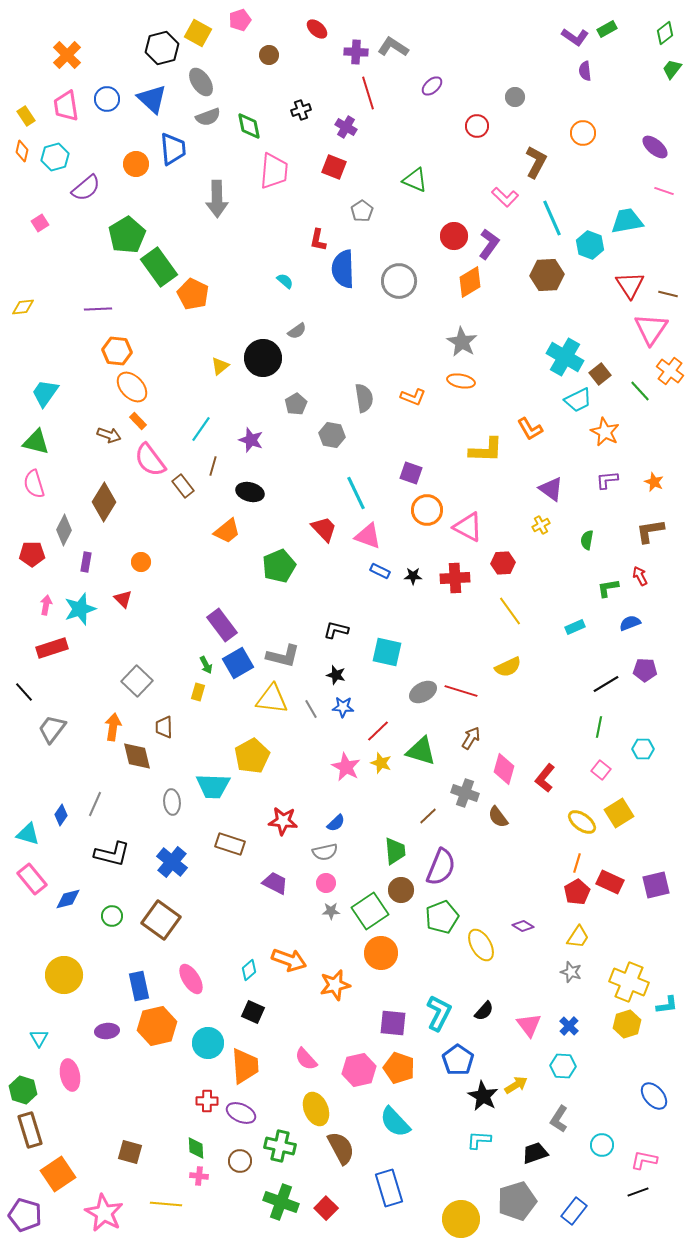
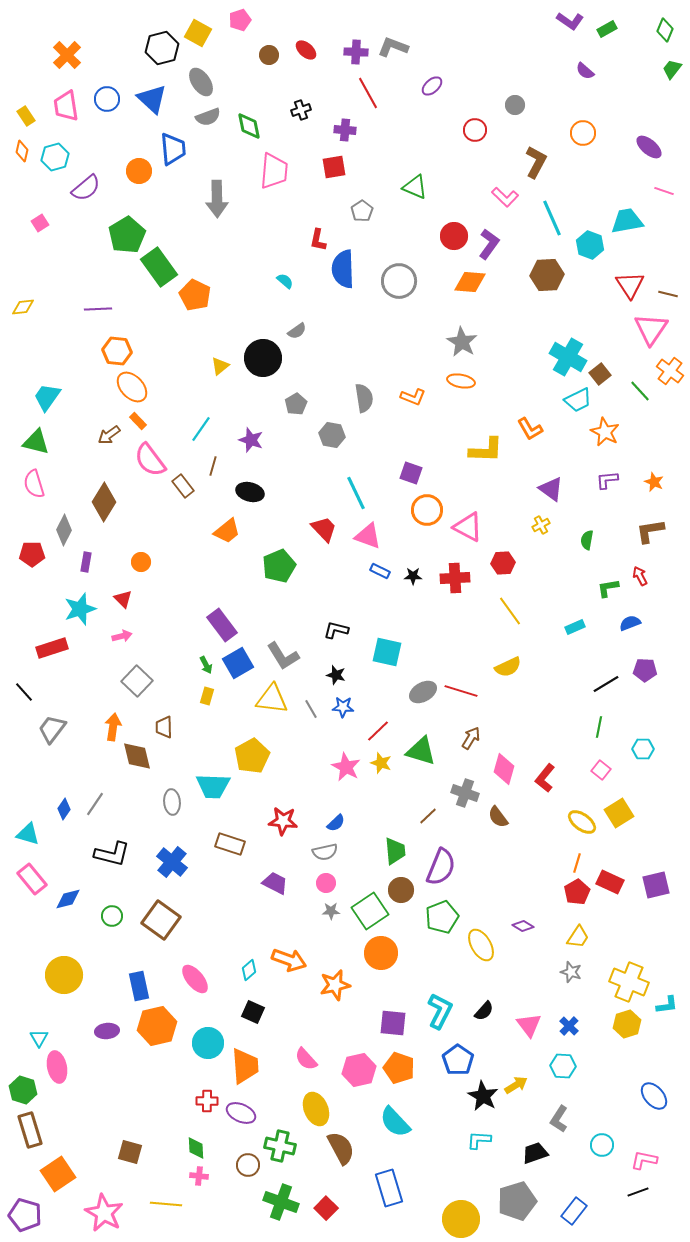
red ellipse at (317, 29): moved 11 px left, 21 px down
green diamond at (665, 33): moved 3 px up; rotated 30 degrees counterclockwise
purple L-shape at (575, 37): moved 5 px left, 16 px up
gray L-shape at (393, 47): rotated 12 degrees counterclockwise
purple semicircle at (585, 71): rotated 42 degrees counterclockwise
red line at (368, 93): rotated 12 degrees counterclockwise
gray circle at (515, 97): moved 8 px down
red circle at (477, 126): moved 2 px left, 4 px down
purple cross at (346, 127): moved 1 px left, 3 px down; rotated 25 degrees counterclockwise
purple ellipse at (655, 147): moved 6 px left
orange circle at (136, 164): moved 3 px right, 7 px down
red square at (334, 167): rotated 30 degrees counterclockwise
green triangle at (415, 180): moved 7 px down
orange diamond at (470, 282): rotated 36 degrees clockwise
orange pentagon at (193, 294): moved 2 px right, 1 px down
cyan cross at (565, 357): moved 3 px right
cyan trapezoid at (45, 393): moved 2 px right, 4 px down
brown arrow at (109, 435): rotated 125 degrees clockwise
pink arrow at (46, 605): moved 76 px right, 31 px down; rotated 66 degrees clockwise
gray L-shape at (283, 656): rotated 44 degrees clockwise
yellow rectangle at (198, 692): moved 9 px right, 4 px down
gray line at (95, 804): rotated 10 degrees clockwise
blue diamond at (61, 815): moved 3 px right, 6 px up
pink ellipse at (191, 979): moved 4 px right; rotated 8 degrees counterclockwise
cyan L-shape at (439, 1013): moved 1 px right, 2 px up
pink ellipse at (70, 1075): moved 13 px left, 8 px up
brown circle at (240, 1161): moved 8 px right, 4 px down
